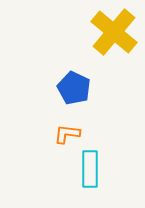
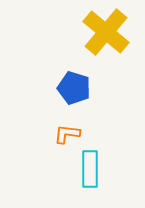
yellow cross: moved 8 px left
blue pentagon: rotated 8 degrees counterclockwise
